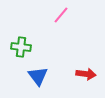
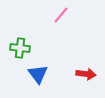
green cross: moved 1 px left, 1 px down
blue triangle: moved 2 px up
